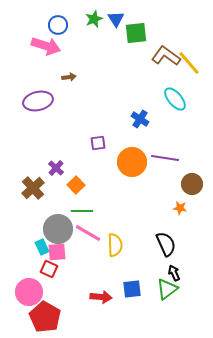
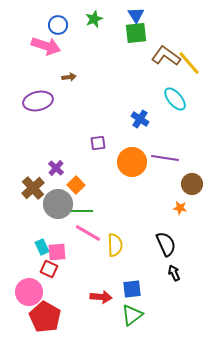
blue triangle: moved 20 px right, 4 px up
gray circle: moved 25 px up
green triangle: moved 35 px left, 26 px down
